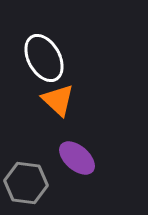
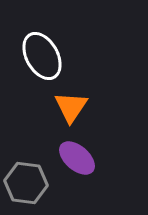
white ellipse: moved 2 px left, 2 px up
orange triangle: moved 13 px right, 7 px down; rotated 21 degrees clockwise
